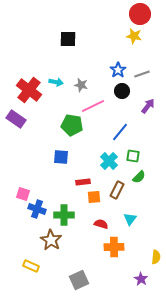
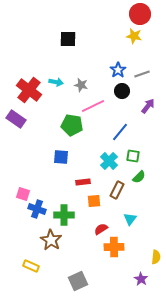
orange square: moved 4 px down
red semicircle: moved 5 px down; rotated 48 degrees counterclockwise
gray square: moved 1 px left, 1 px down
